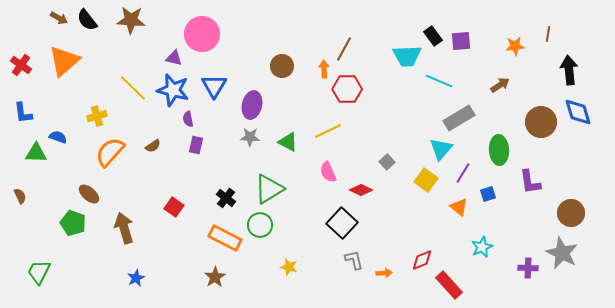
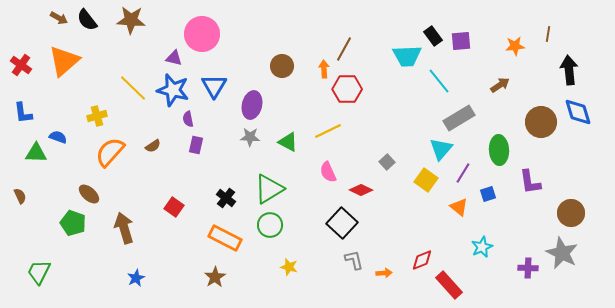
cyan line at (439, 81): rotated 28 degrees clockwise
green circle at (260, 225): moved 10 px right
